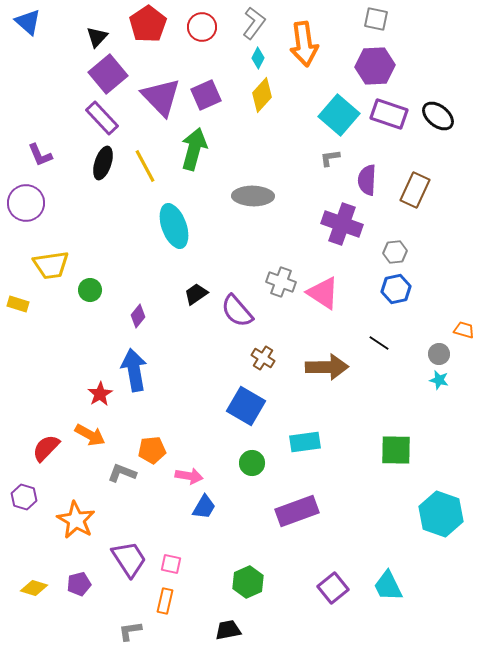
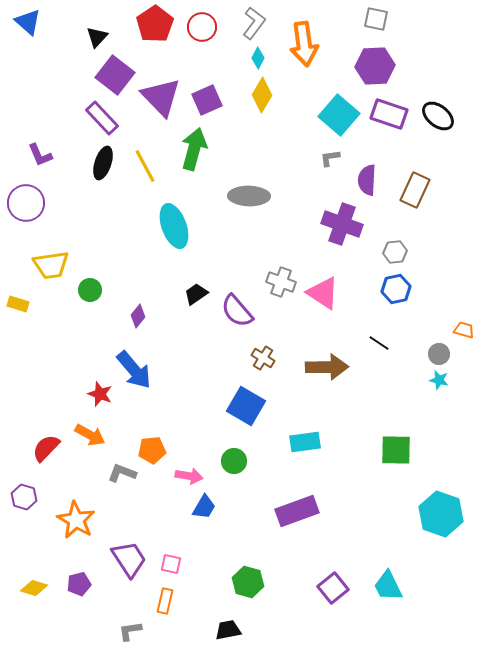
red pentagon at (148, 24): moved 7 px right
purple square at (108, 74): moved 7 px right, 1 px down; rotated 12 degrees counterclockwise
purple square at (206, 95): moved 1 px right, 5 px down
yellow diamond at (262, 95): rotated 12 degrees counterclockwise
gray ellipse at (253, 196): moved 4 px left
blue arrow at (134, 370): rotated 150 degrees clockwise
red star at (100, 394): rotated 20 degrees counterclockwise
green circle at (252, 463): moved 18 px left, 2 px up
green hexagon at (248, 582): rotated 20 degrees counterclockwise
